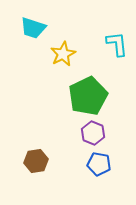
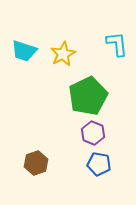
cyan trapezoid: moved 9 px left, 23 px down
brown hexagon: moved 2 px down; rotated 10 degrees counterclockwise
